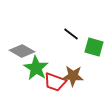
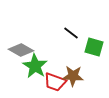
black line: moved 1 px up
gray diamond: moved 1 px left, 1 px up
green star: moved 1 px left, 2 px up
